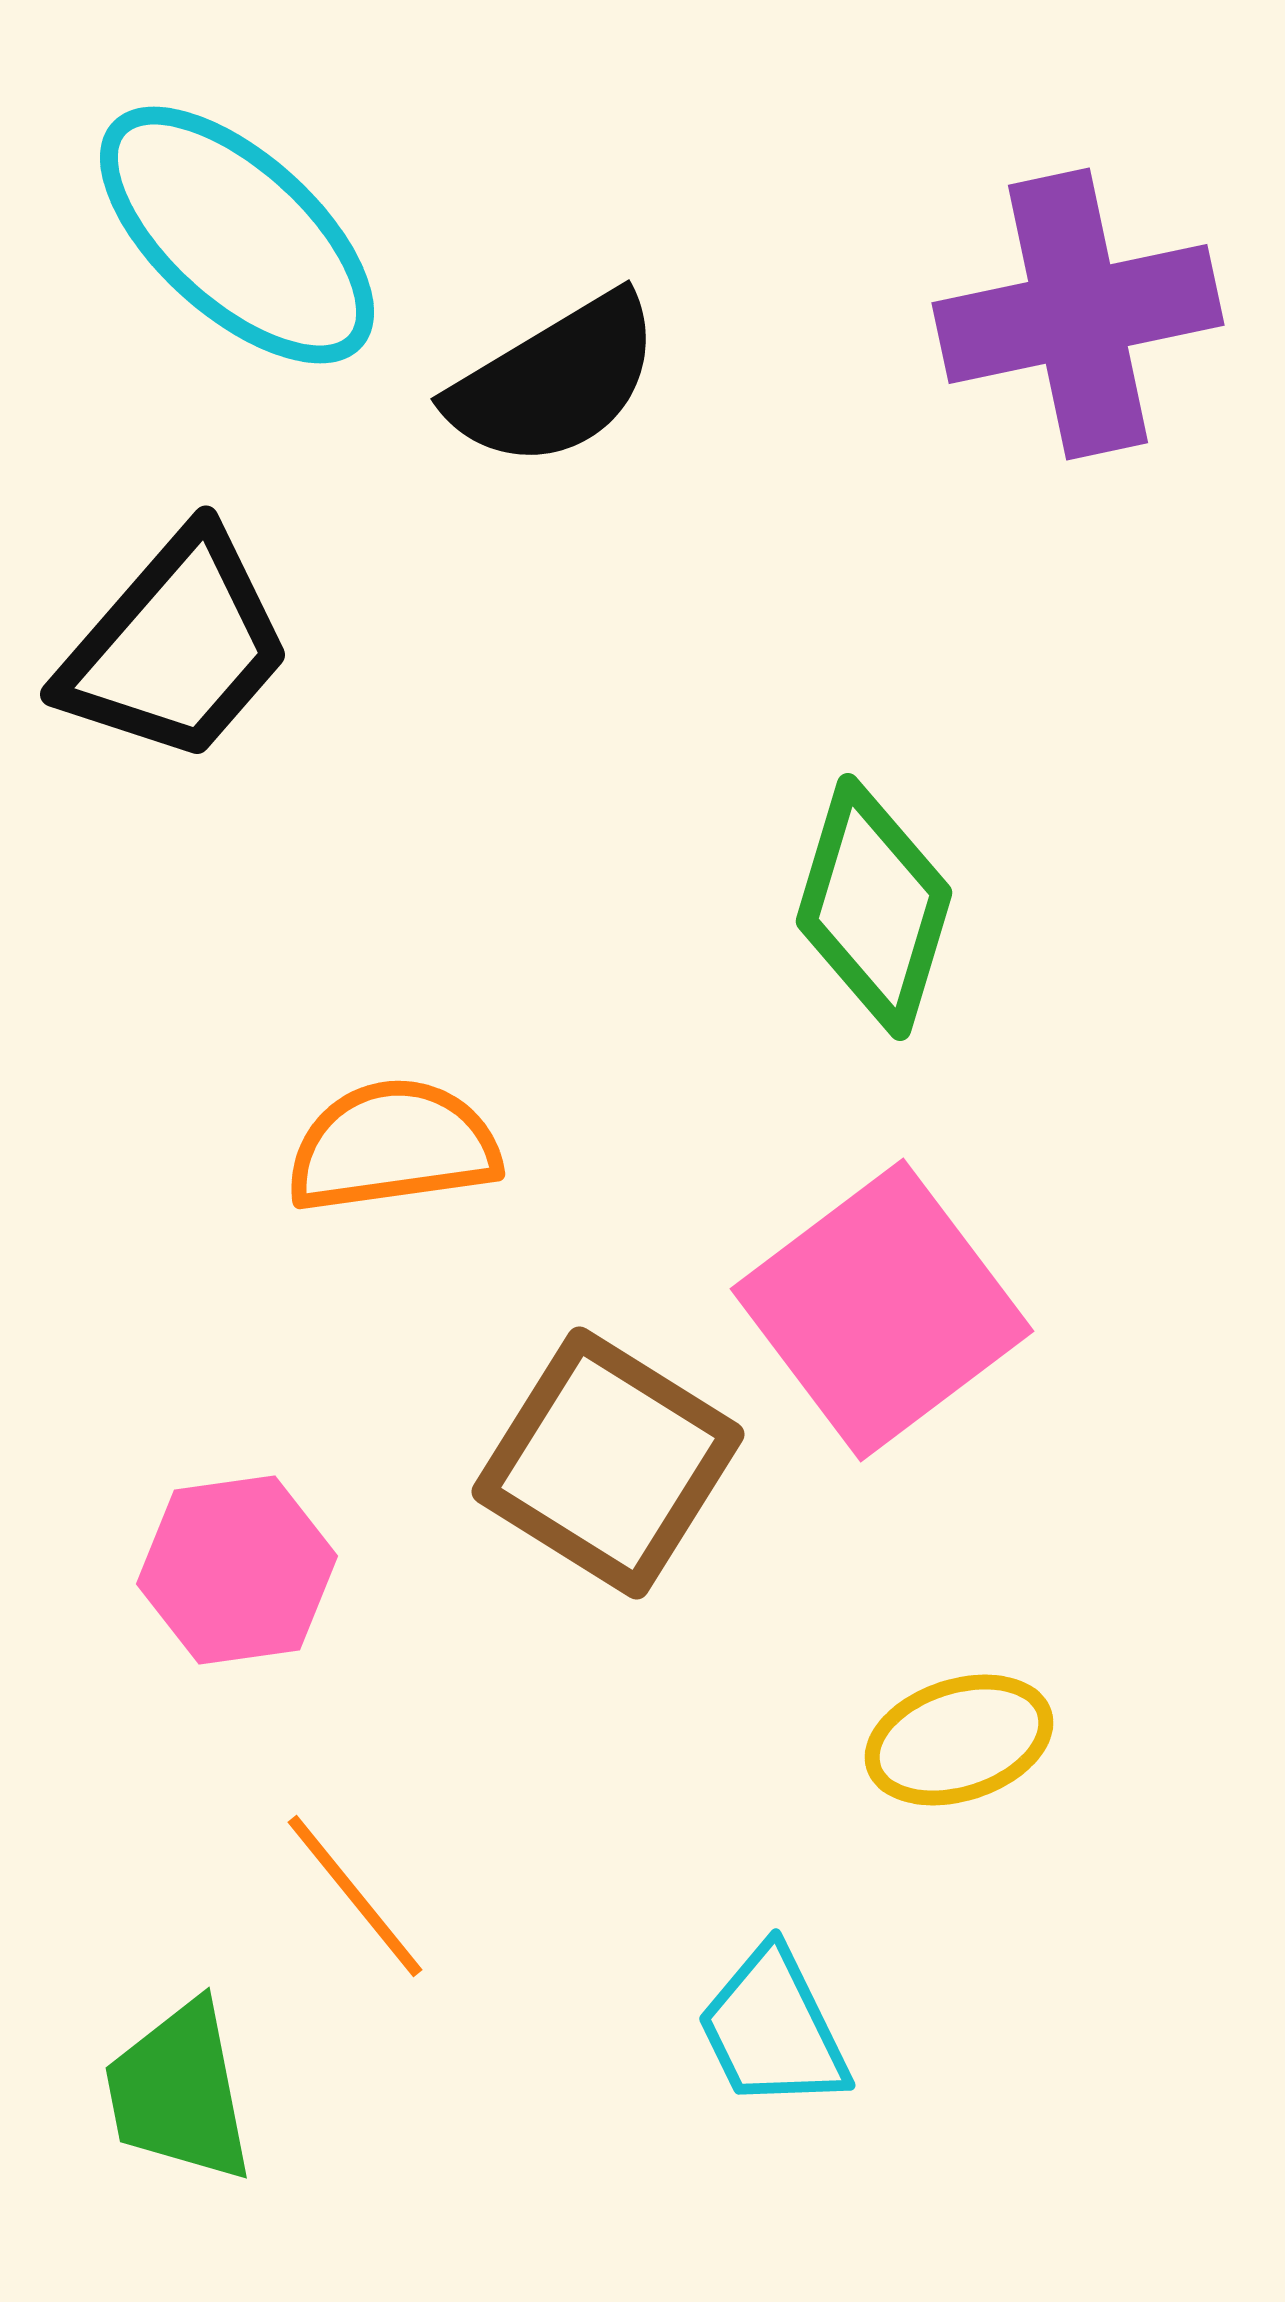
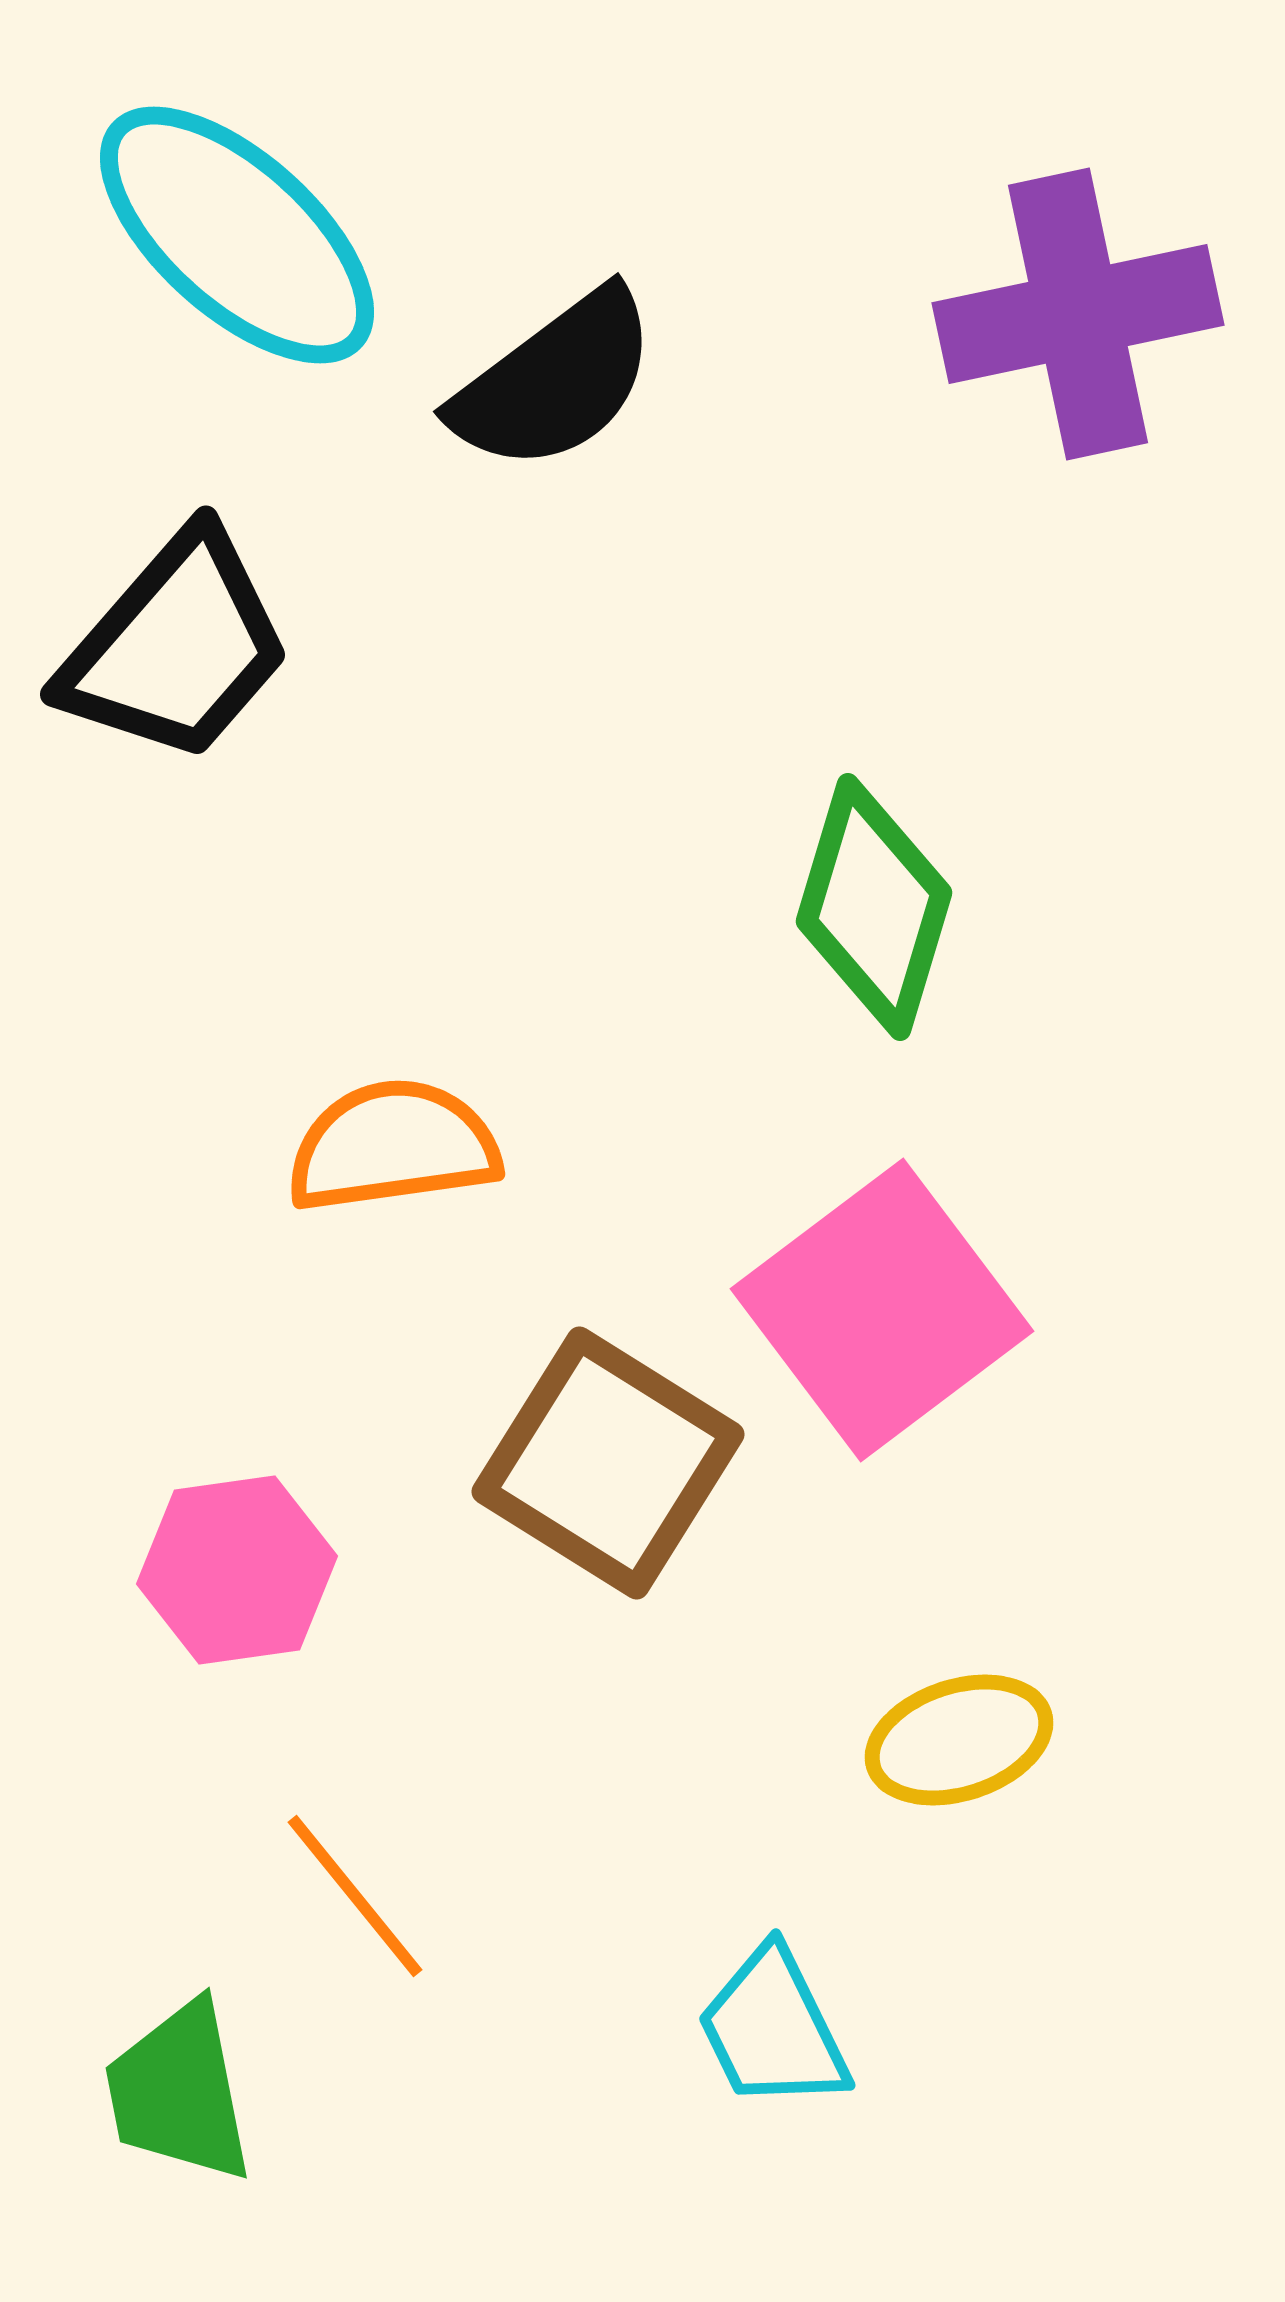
black semicircle: rotated 6 degrees counterclockwise
